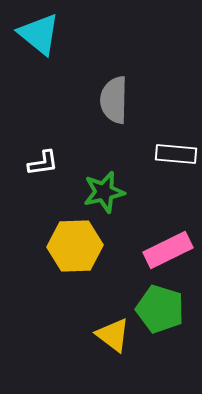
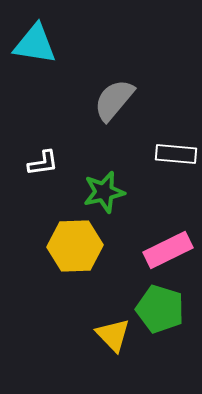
cyan triangle: moved 4 px left, 10 px down; rotated 30 degrees counterclockwise
gray semicircle: rotated 39 degrees clockwise
yellow triangle: rotated 9 degrees clockwise
